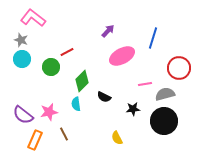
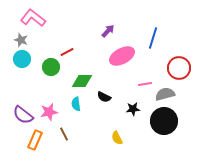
green diamond: rotated 45 degrees clockwise
